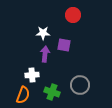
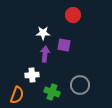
orange semicircle: moved 6 px left
